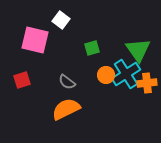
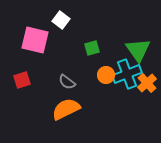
cyan cross: moved 1 px right; rotated 12 degrees clockwise
orange cross: rotated 36 degrees counterclockwise
